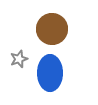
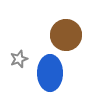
brown circle: moved 14 px right, 6 px down
